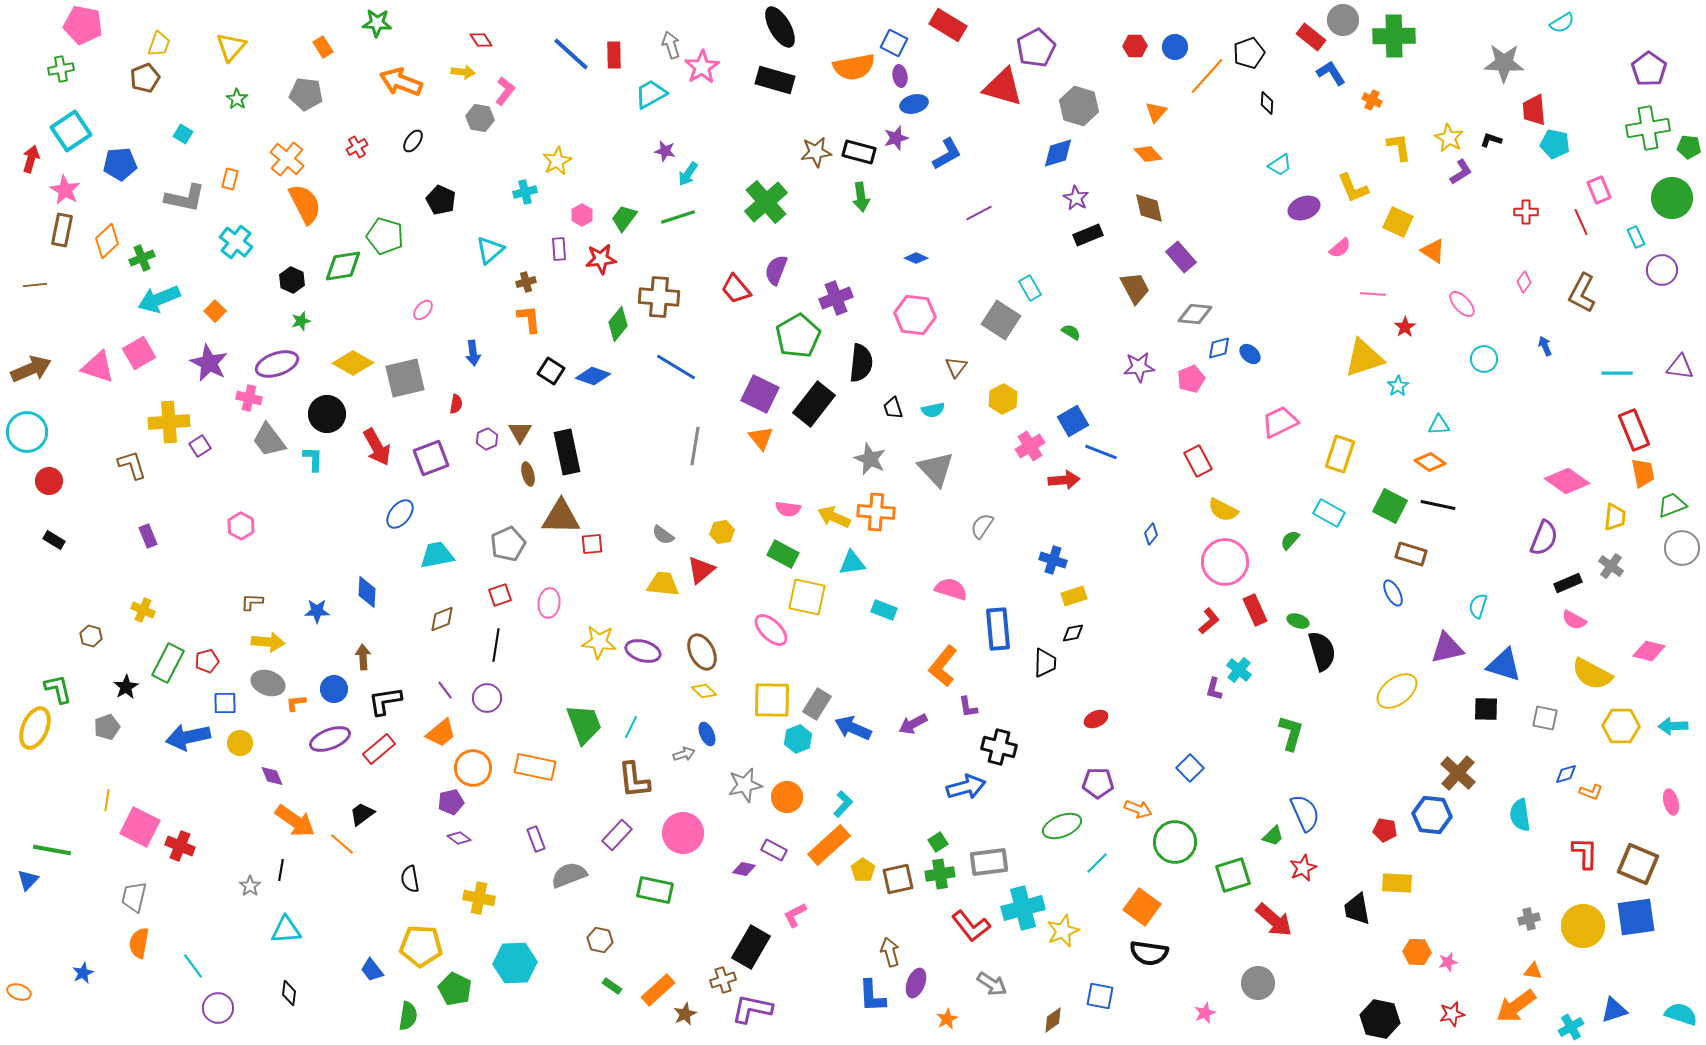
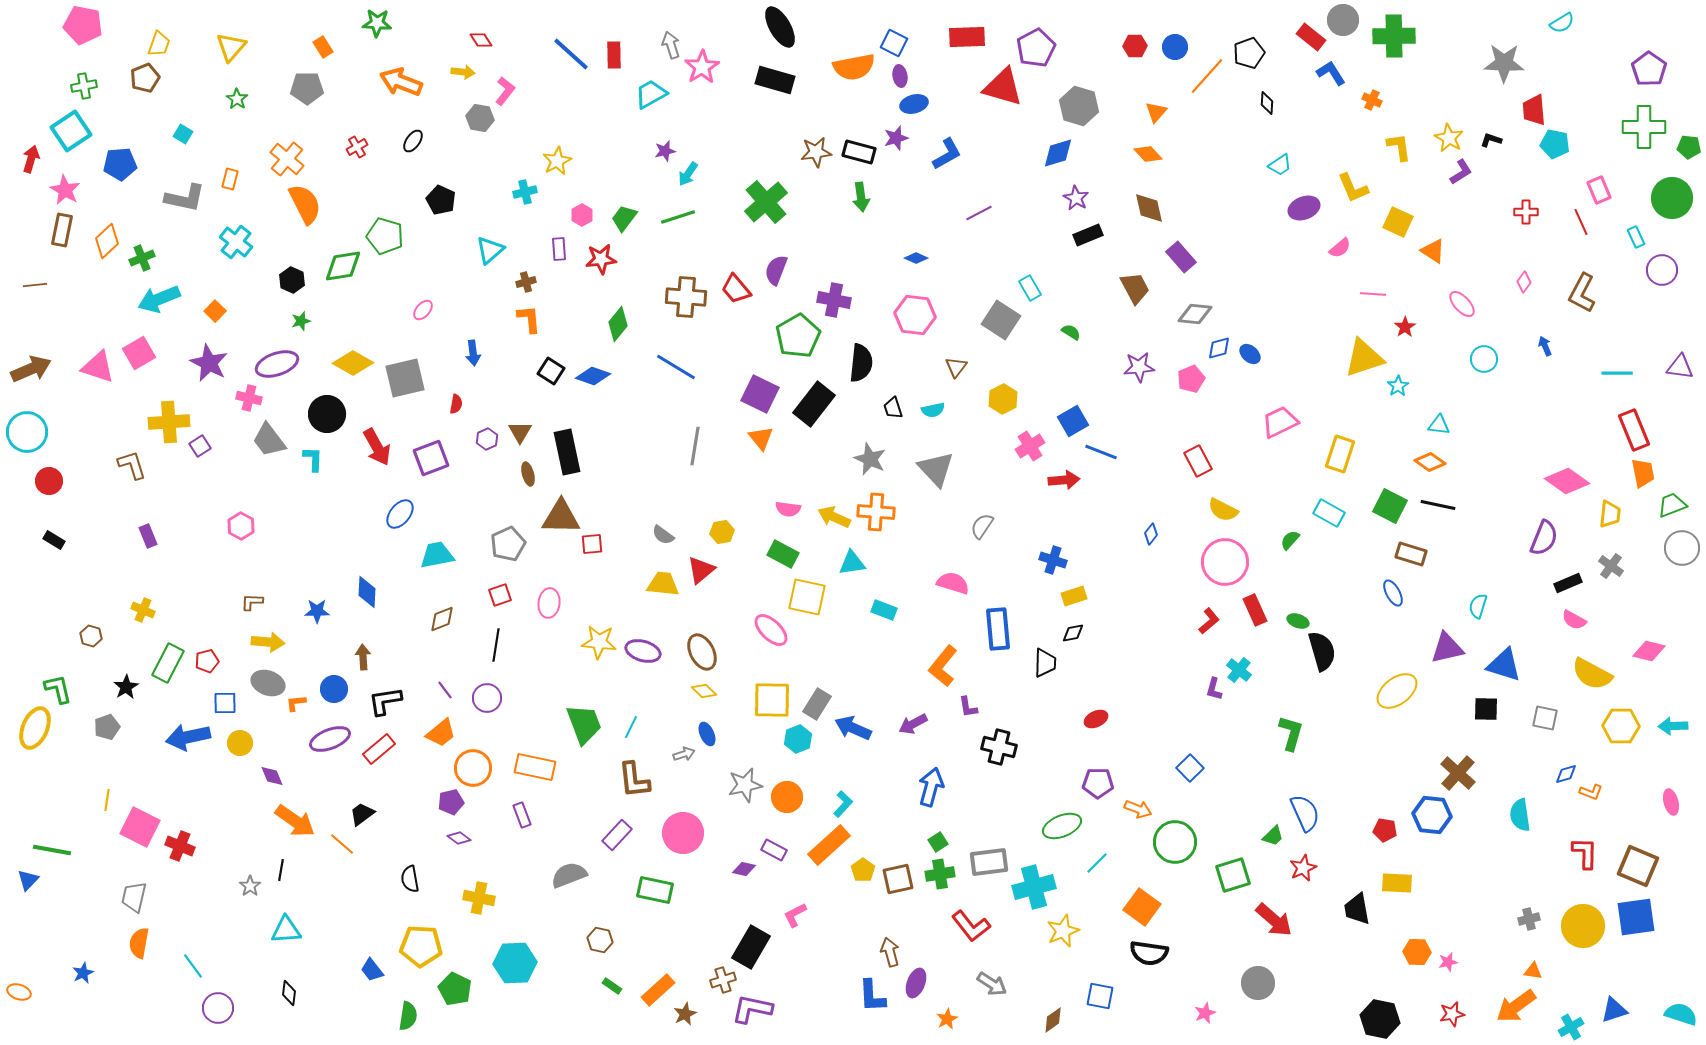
red rectangle at (948, 25): moved 19 px right, 12 px down; rotated 33 degrees counterclockwise
green cross at (61, 69): moved 23 px right, 17 px down
gray pentagon at (306, 94): moved 1 px right, 6 px up; rotated 8 degrees counterclockwise
green cross at (1648, 128): moved 4 px left, 1 px up; rotated 9 degrees clockwise
purple star at (665, 151): rotated 25 degrees counterclockwise
brown cross at (659, 297): moved 27 px right
purple cross at (836, 298): moved 2 px left, 2 px down; rotated 32 degrees clockwise
cyan triangle at (1439, 425): rotated 10 degrees clockwise
yellow trapezoid at (1615, 517): moved 5 px left, 3 px up
pink semicircle at (951, 589): moved 2 px right, 6 px up
blue arrow at (966, 787): moved 35 px left; rotated 60 degrees counterclockwise
purple rectangle at (536, 839): moved 14 px left, 24 px up
brown square at (1638, 864): moved 2 px down
cyan cross at (1023, 908): moved 11 px right, 21 px up
